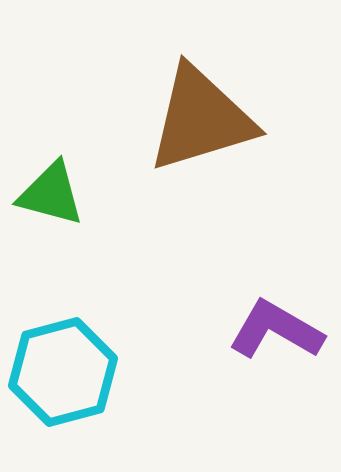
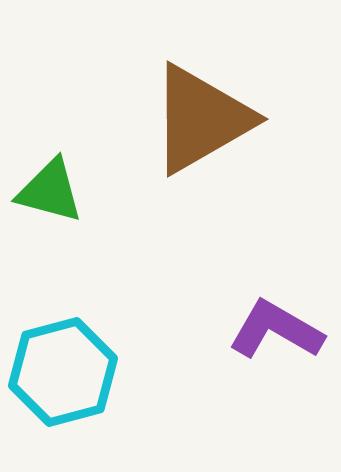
brown triangle: rotated 13 degrees counterclockwise
green triangle: moved 1 px left, 3 px up
